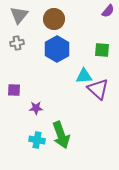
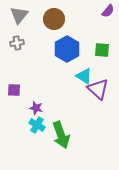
blue hexagon: moved 10 px right
cyan triangle: rotated 36 degrees clockwise
purple star: rotated 16 degrees clockwise
cyan cross: moved 15 px up; rotated 21 degrees clockwise
